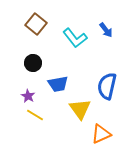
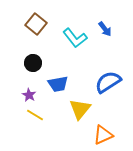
blue arrow: moved 1 px left, 1 px up
blue semicircle: moved 1 px right, 4 px up; rotated 44 degrees clockwise
purple star: moved 1 px right, 1 px up
yellow triangle: rotated 15 degrees clockwise
orange triangle: moved 2 px right, 1 px down
